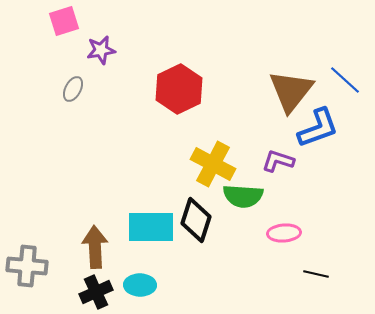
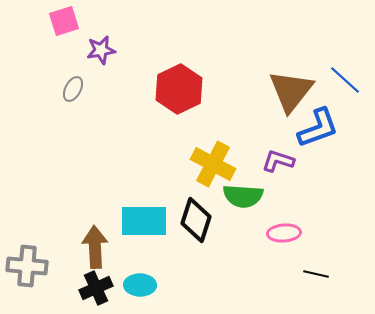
cyan rectangle: moved 7 px left, 6 px up
black cross: moved 4 px up
